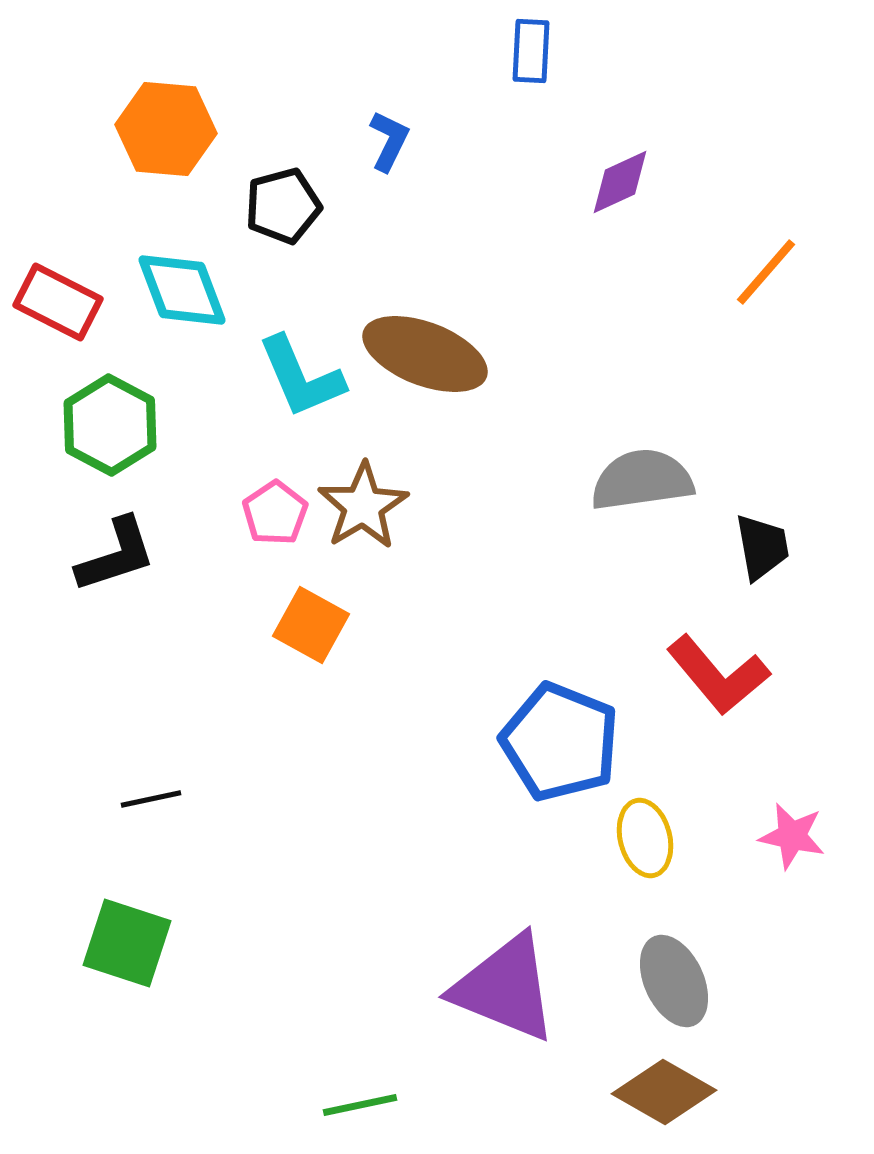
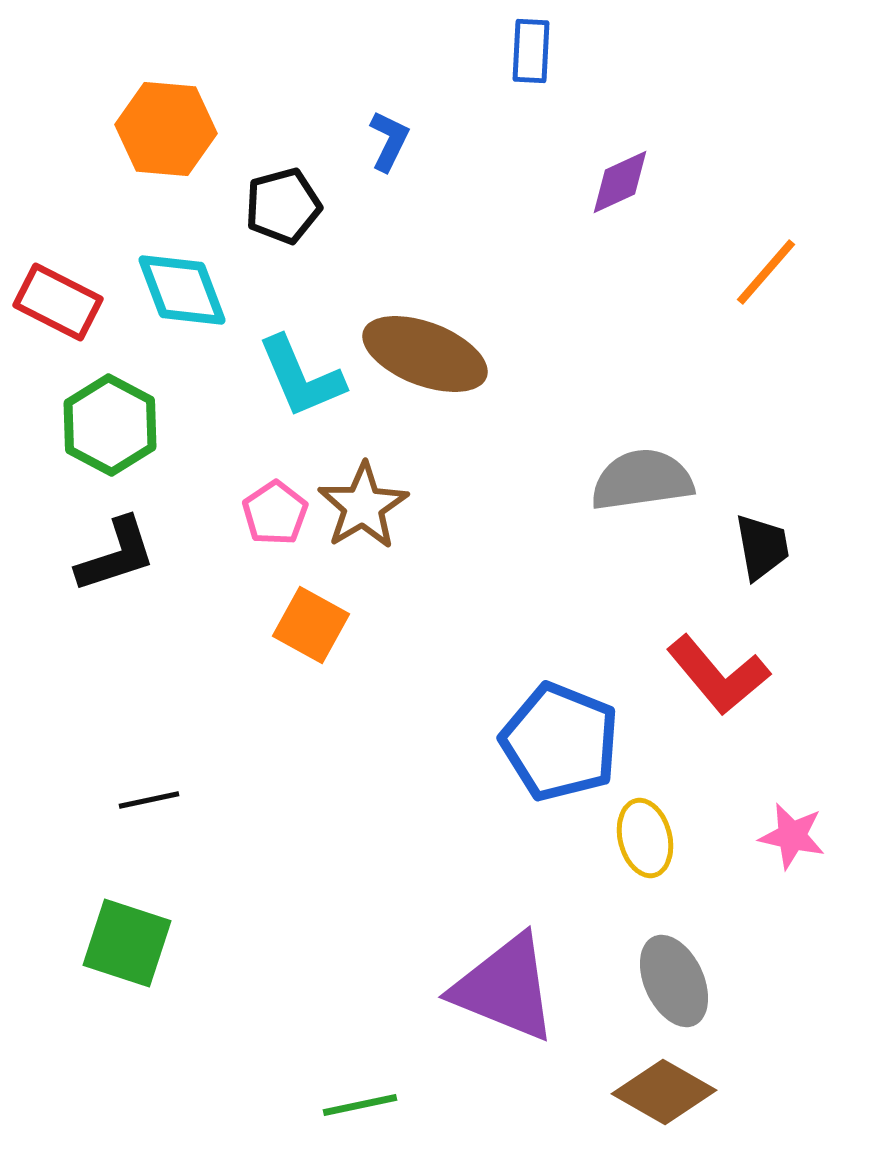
black line: moved 2 px left, 1 px down
